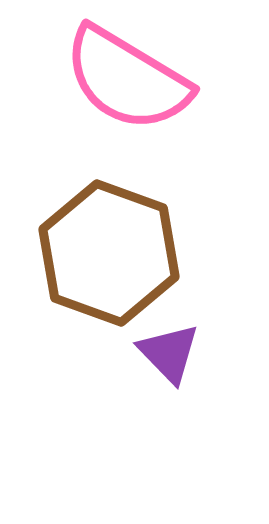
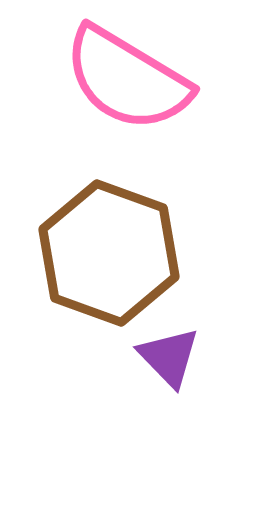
purple triangle: moved 4 px down
